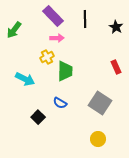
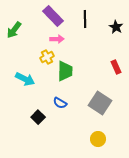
pink arrow: moved 1 px down
